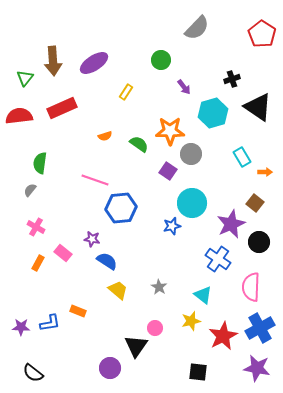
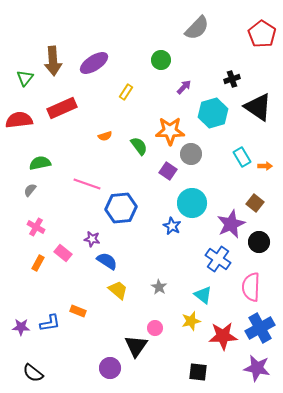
purple arrow at (184, 87): rotated 98 degrees counterclockwise
red semicircle at (19, 116): moved 4 px down
green semicircle at (139, 144): moved 2 px down; rotated 18 degrees clockwise
green semicircle at (40, 163): rotated 70 degrees clockwise
orange arrow at (265, 172): moved 6 px up
pink line at (95, 180): moved 8 px left, 4 px down
blue star at (172, 226): rotated 30 degrees counterclockwise
red star at (223, 336): rotated 24 degrees clockwise
